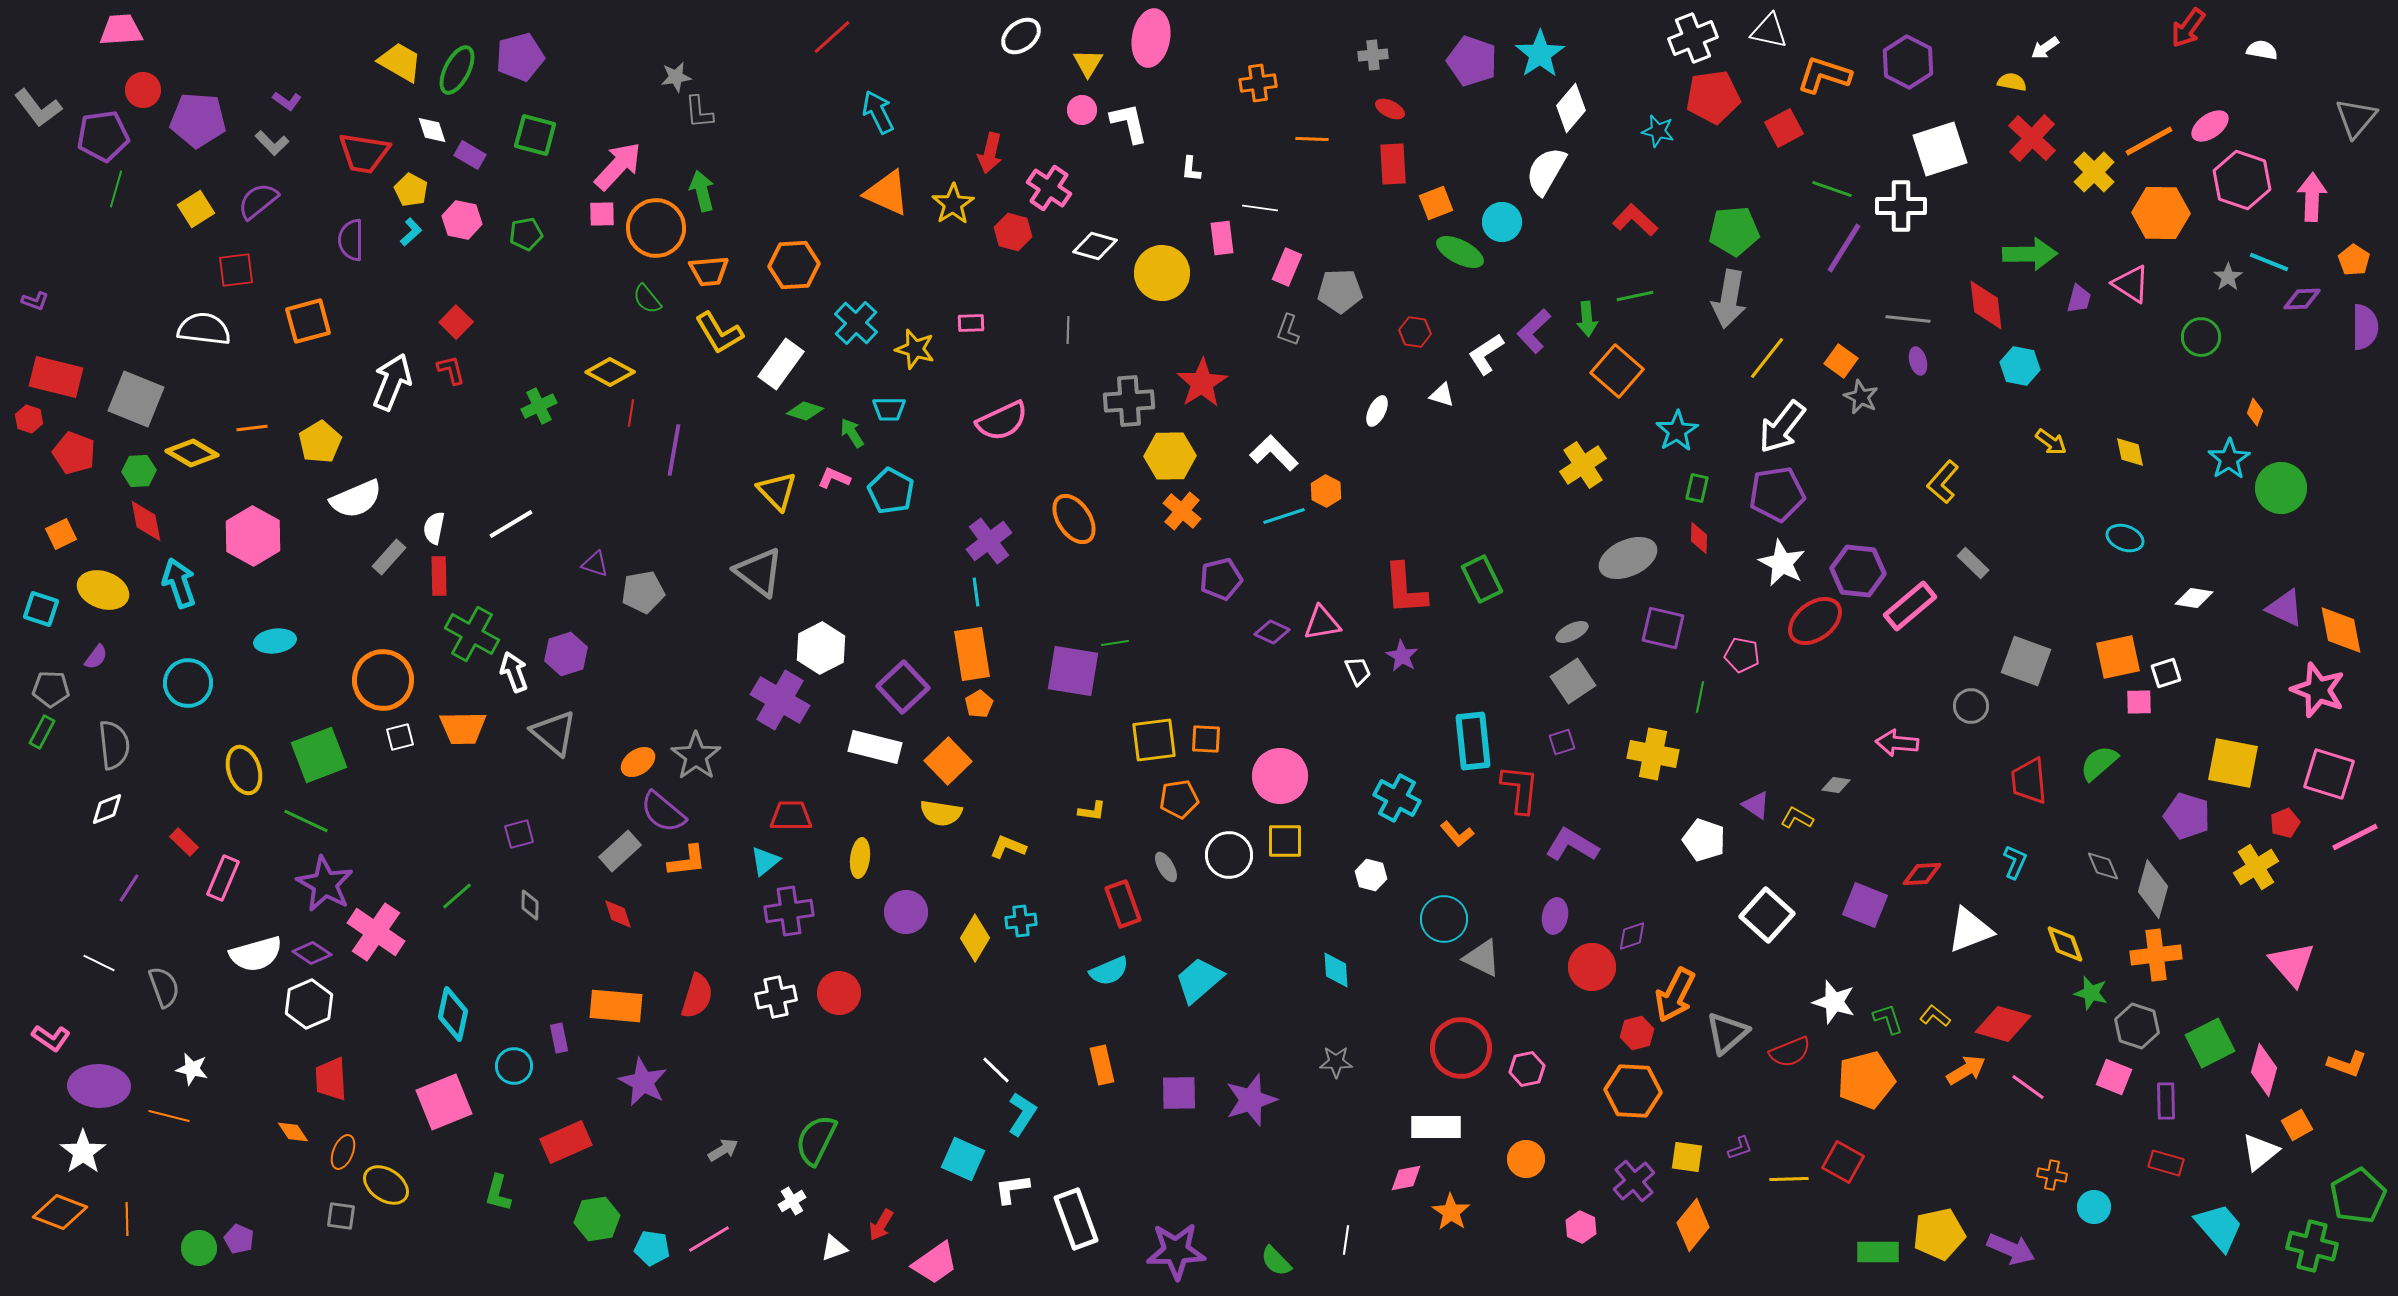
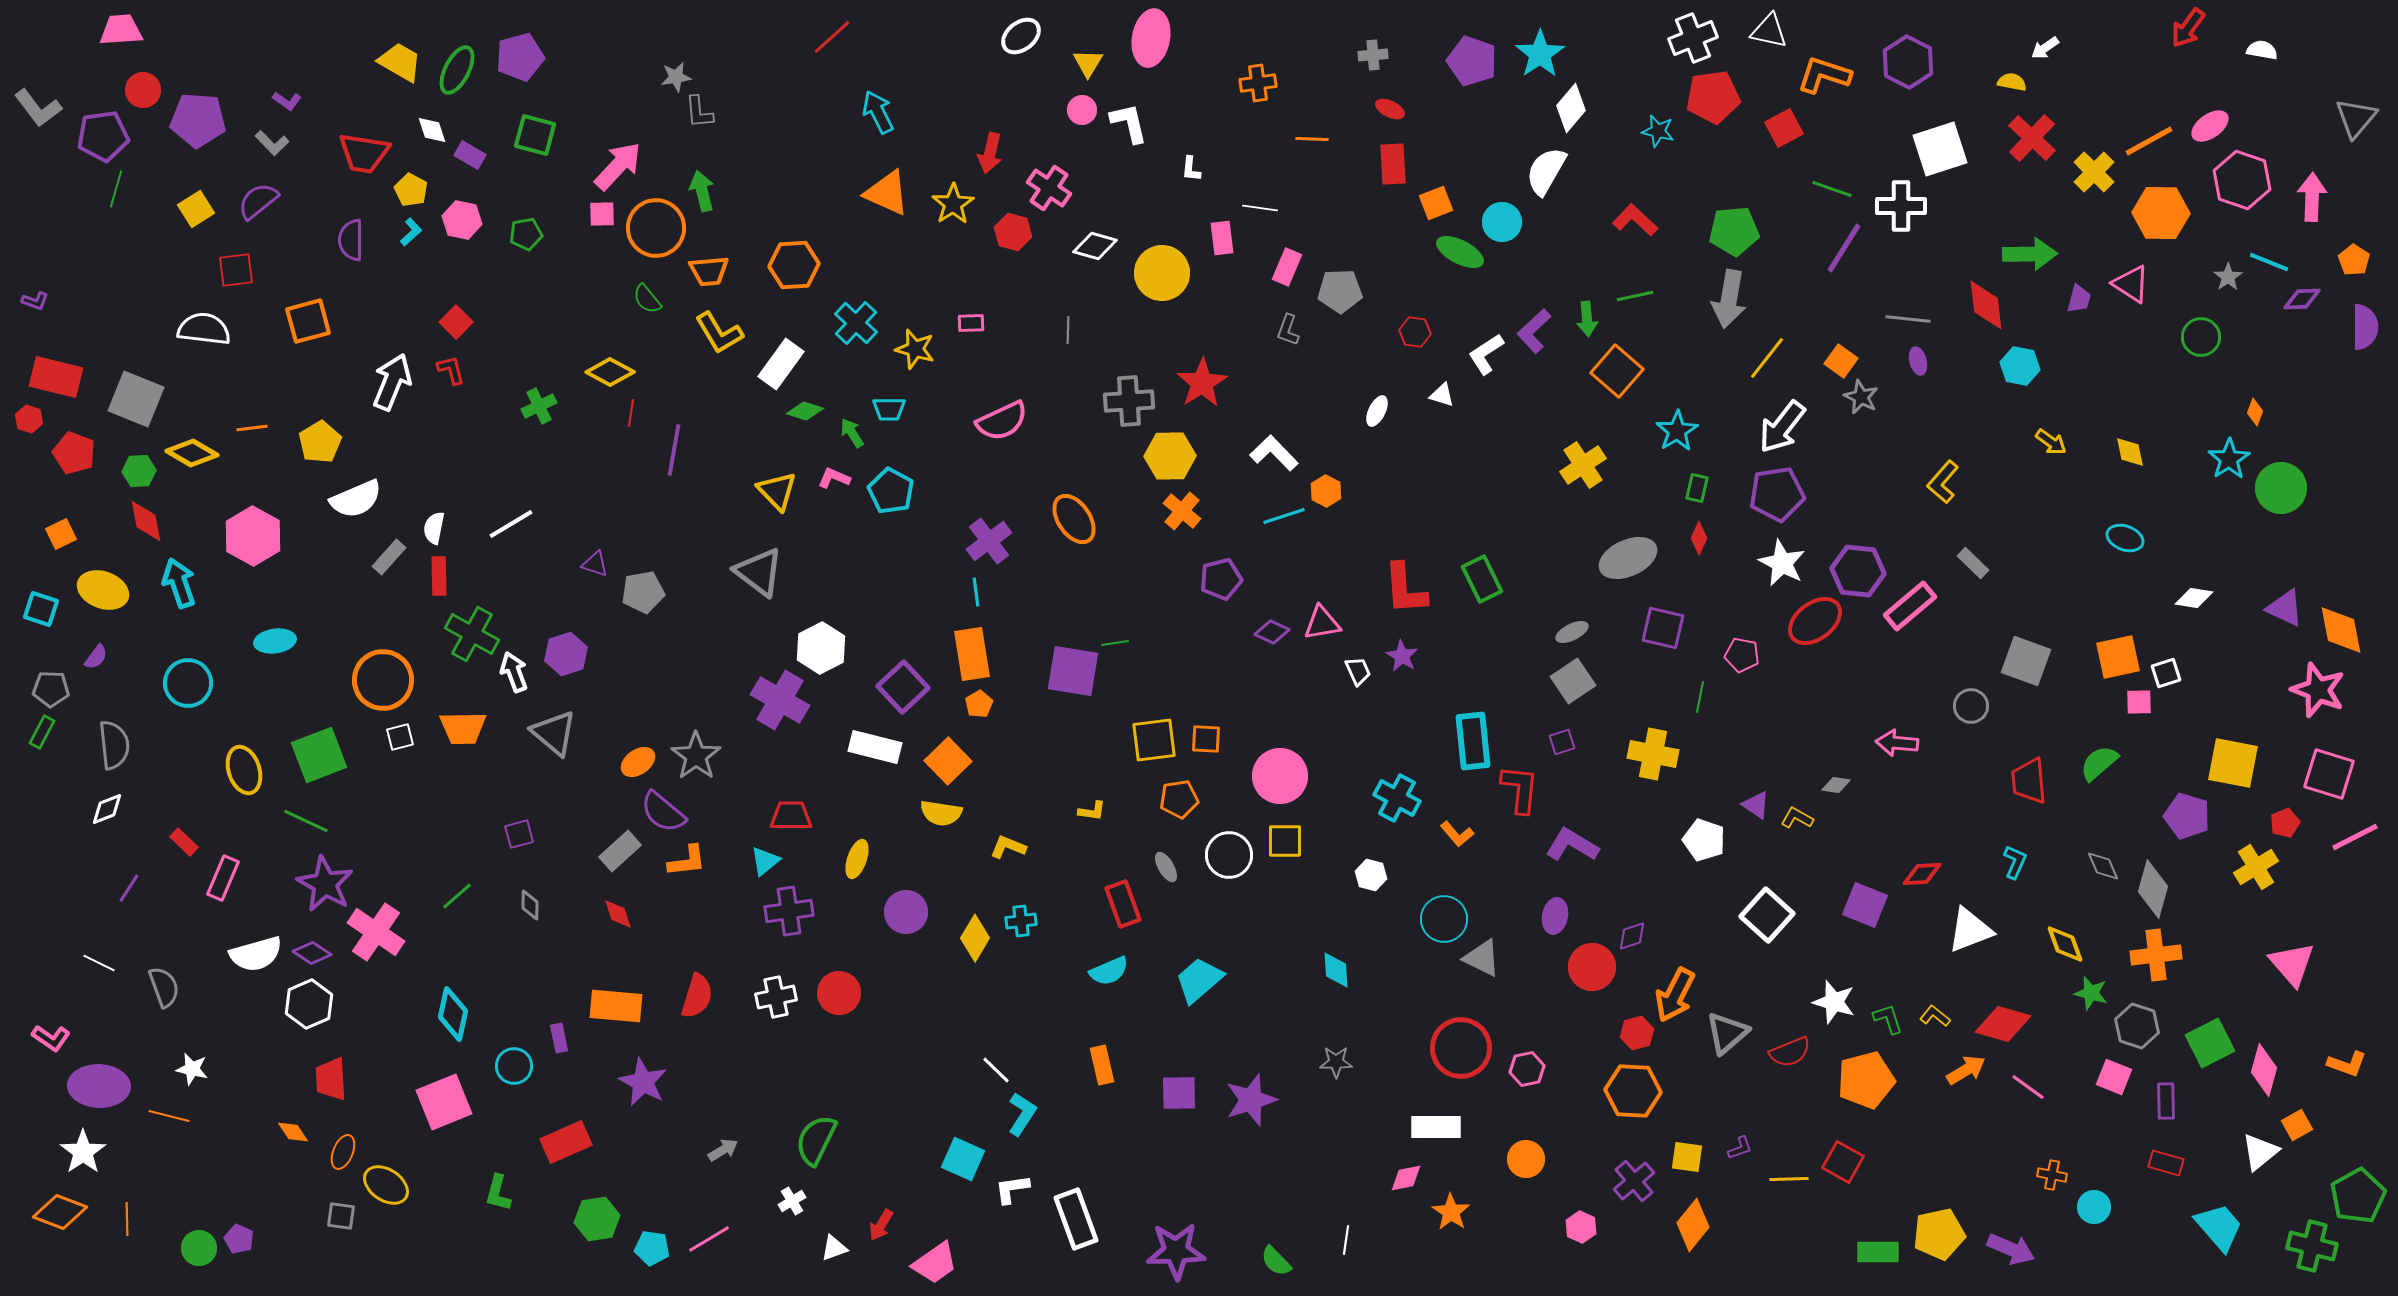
red diamond at (1699, 538): rotated 24 degrees clockwise
yellow ellipse at (860, 858): moved 3 px left, 1 px down; rotated 12 degrees clockwise
